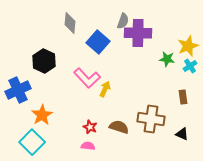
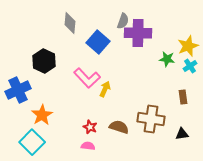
black triangle: rotated 32 degrees counterclockwise
